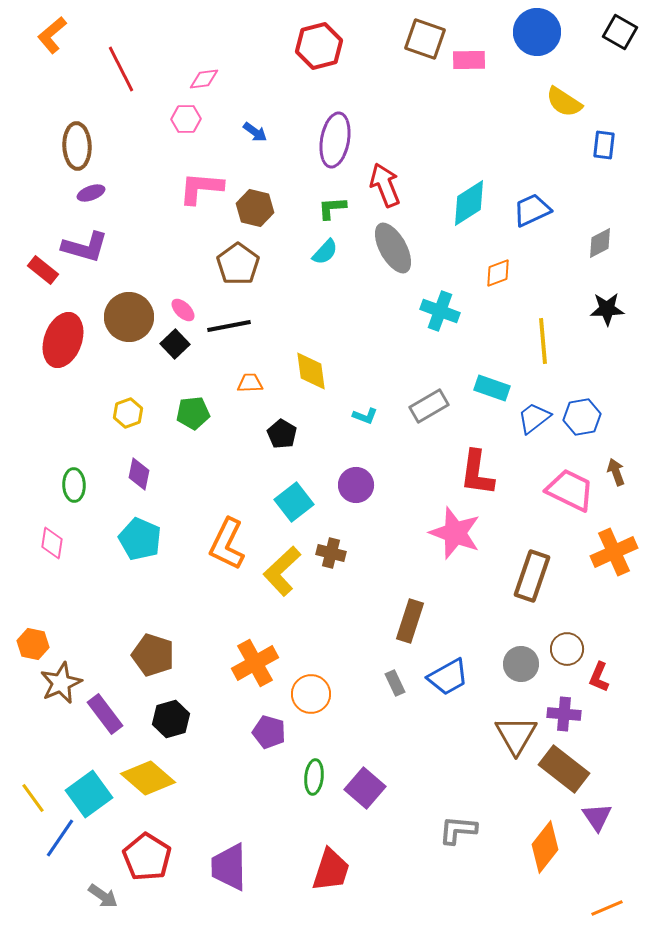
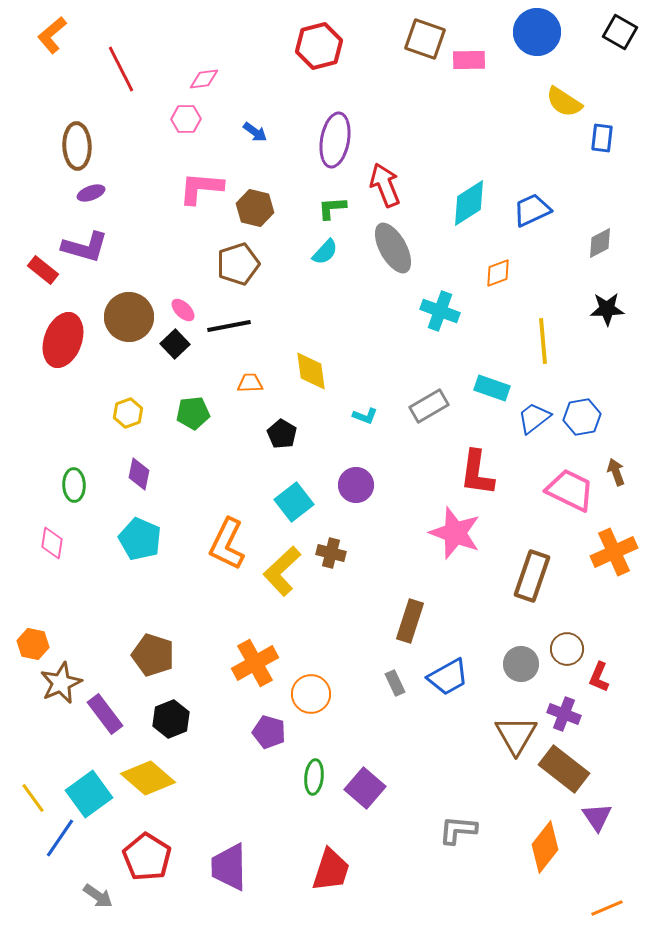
blue rectangle at (604, 145): moved 2 px left, 7 px up
brown pentagon at (238, 264): rotated 18 degrees clockwise
purple cross at (564, 714): rotated 16 degrees clockwise
black hexagon at (171, 719): rotated 6 degrees counterclockwise
gray arrow at (103, 896): moved 5 px left
